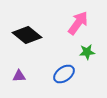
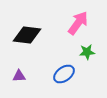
black diamond: rotated 32 degrees counterclockwise
